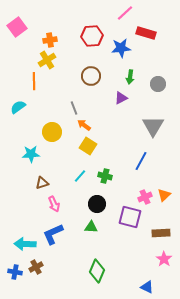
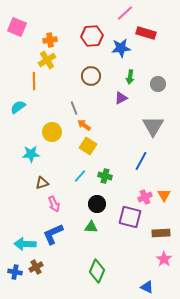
pink square: rotated 30 degrees counterclockwise
orange triangle: rotated 16 degrees counterclockwise
